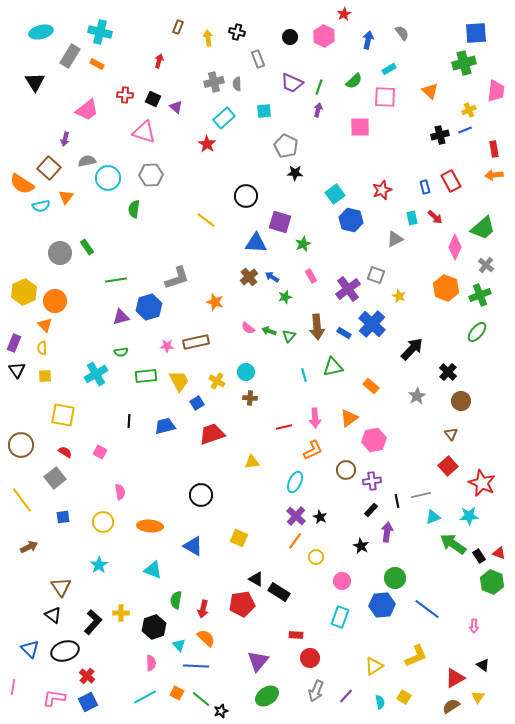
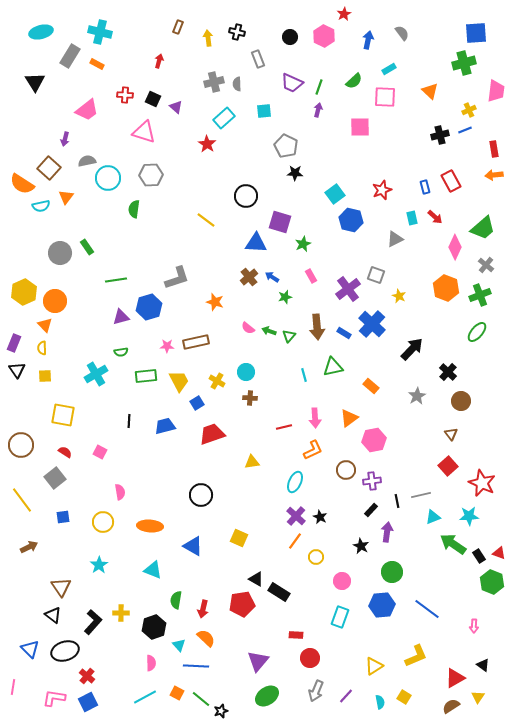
green circle at (395, 578): moved 3 px left, 6 px up
